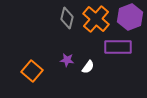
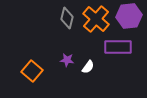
purple hexagon: moved 1 px left, 1 px up; rotated 15 degrees clockwise
